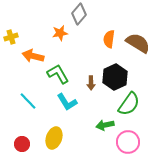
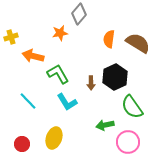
green semicircle: moved 3 px right, 3 px down; rotated 110 degrees clockwise
